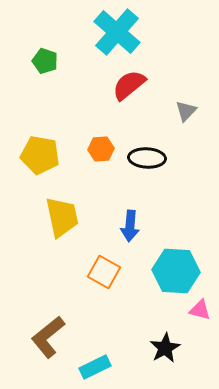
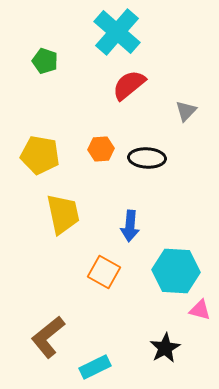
yellow trapezoid: moved 1 px right, 3 px up
